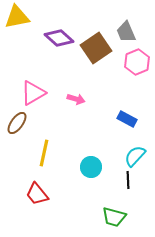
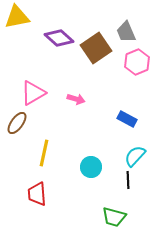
red trapezoid: rotated 35 degrees clockwise
